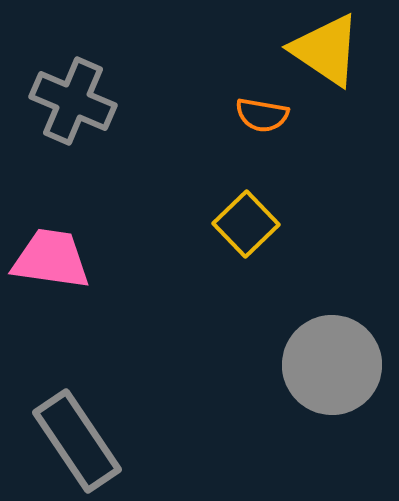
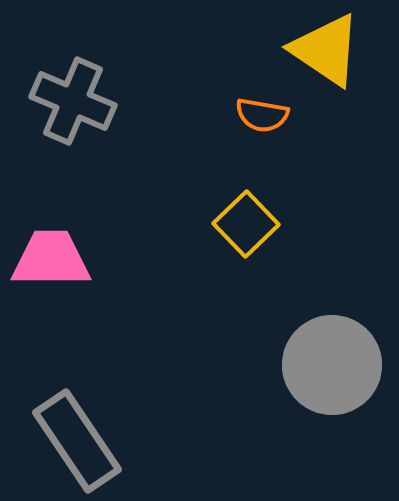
pink trapezoid: rotated 8 degrees counterclockwise
